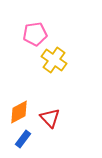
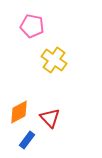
pink pentagon: moved 3 px left, 8 px up; rotated 20 degrees clockwise
blue rectangle: moved 4 px right, 1 px down
